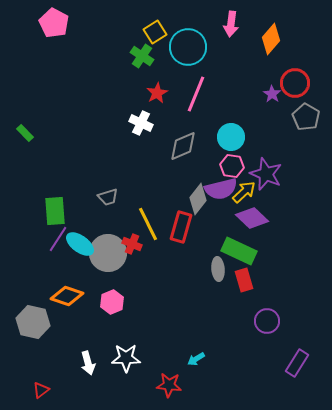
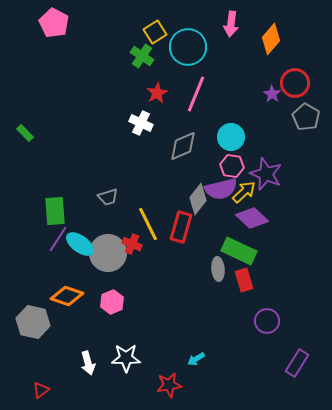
red star at (169, 385): rotated 15 degrees counterclockwise
